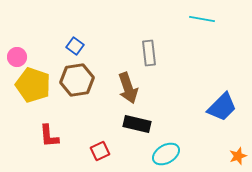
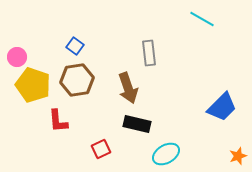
cyan line: rotated 20 degrees clockwise
red L-shape: moved 9 px right, 15 px up
red square: moved 1 px right, 2 px up
